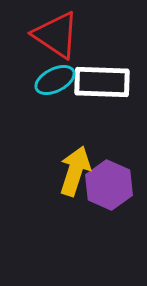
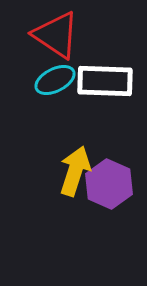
white rectangle: moved 3 px right, 1 px up
purple hexagon: moved 1 px up
